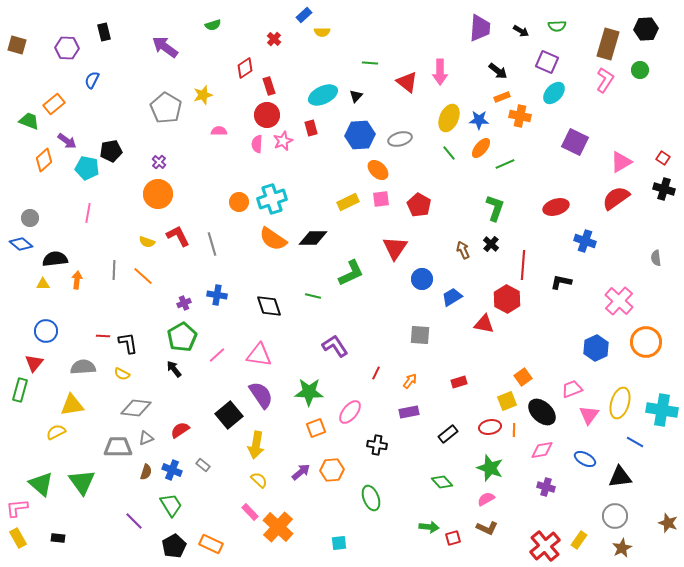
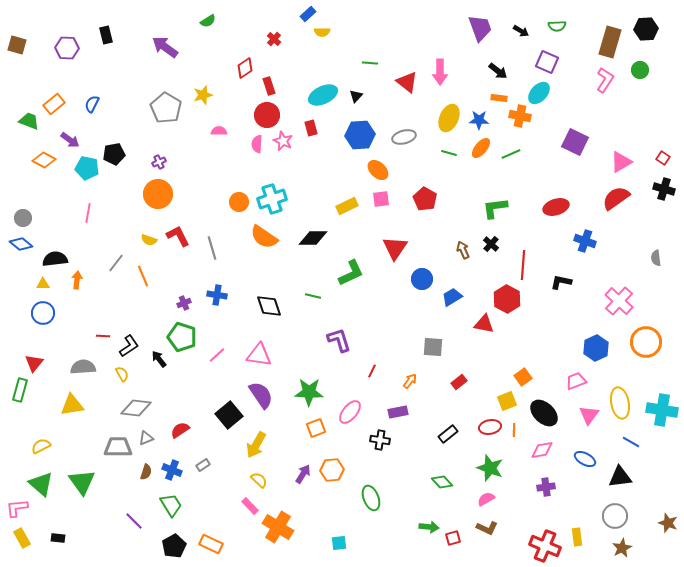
blue rectangle at (304, 15): moved 4 px right, 1 px up
green semicircle at (213, 25): moved 5 px left, 4 px up; rotated 14 degrees counterclockwise
purple trapezoid at (480, 28): rotated 24 degrees counterclockwise
black rectangle at (104, 32): moved 2 px right, 3 px down
brown rectangle at (608, 44): moved 2 px right, 2 px up
blue semicircle at (92, 80): moved 24 px down
cyan ellipse at (554, 93): moved 15 px left
orange rectangle at (502, 97): moved 3 px left, 1 px down; rotated 28 degrees clockwise
gray ellipse at (400, 139): moved 4 px right, 2 px up
purple arrow at (67, 141): moved 3 px right, 1 px up
pink star at (283, 141): rotated 24 degrees counterclockwise
black pentagon at (111, 151): moved 3 px right, 3 px down
green line at (449, 153): rotated 35 degrees counterclockwise
orange diamond at (44, 160): rotated 70 degrees clockwise
purple cross at (159, 162): rotated 24 degrees clockwise
green line at (505, 164): moved 6 px right, 10 px up
yellow rectangle at (348, 202): moved 1 px left, 4 px down
red pentagon at (419, 205): moved 6 px right, 6 px up
green L-shape at (495, 208): rotated 116 degrees counterclockwise
gray circle at (30, 218): moved 7 px left
orange semicircle at (273, 239): moved 9 px left, 2 px up
yellow semicircle at (147, 242): moved 2 px right, 2 px up
gray line at (212, 244): moved 4 px down
gray line at (114, 270): moved 2 px right, 7 px up; rotated 36 degrees clockwise
orange line at (143, 276): rotated 25 degrees clockwise
blue circle at (46, 331): moved 3 px left, 18 px up
gray square at (420, 335): moved 13 px right, 12 px down
green pentagon at (182, 337): rotated 24 degrees counterclockwise
black L-shape at (128, 343): moved 1 px right, 3 px down; rotated 65 degrees clockwise
purple L-shape at (335, 346): moved 4 px right, 6 px up; rotated 16 degrees clockwise
black arrow at (174, 369): moved 15 px left, 10 px up
red line at (376, 373): moved 4 px left, 2 px up
yellow semicircle at (122, 374): rotated 147 degrees counterclockwise
red rectangle at (459, 382): rotated 21 degrees counterclockwise
pink trapezoid at (572, 389): moved 4 px right, 8 px up
yellow ellipse at (620, 403): rotated 28 degrees counterclockwise
purple rectangle at (409, 412): moved 11 px left
black ellipse at (542, 412): moved 2 px right, 1 px down
yellow semicircle at (56, 432): moved 15 px left, 14 px down
blue line at (635, 442): moved 4 px left
yellow arrow at (256, 445): rotated 20 degrees clockwise
black cross at (377, 445): moved 3 px right, 5 px up
gray rectangle at (203, 465): rotated 72 degrees counterclockwise
purple arrow at (301, 472): moved 2 px right, 2 px down; rotated 18 degrees counterclockwise
purple cross at (546, 487): rotated 24 degrees counterclockwise
pink rectangle at (250, 512): moved 6 px up
orange cross at (278, 527): rotated 12 degrees counterclockwise
yellow rectangle at (18, 538): moved 4 px right
yellow rectangle at (579, 540): moved 2 px left, 3 px up; rotated 42 degrees counterclockwise
red cross at (545, 546): rotated 28 degrees counterclockwise
